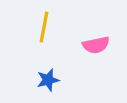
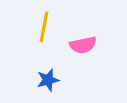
pink semicircle: moved 13 px left
